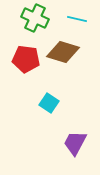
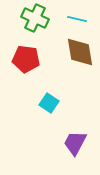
brown diamond: moved 17 px right; rotated 64 degrees clockwise
